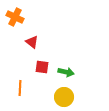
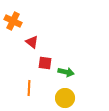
orange cross: moved 2 px left, 4 px down
red square: moved 3 px right, 4 px up
orange line: moved 9 px right
yellow circle: moved 1 px right, 1 px down
